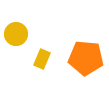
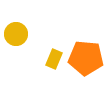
yellow rectangle: moved 12 px right
